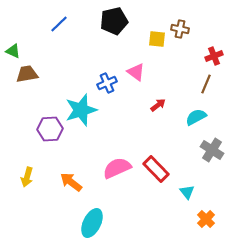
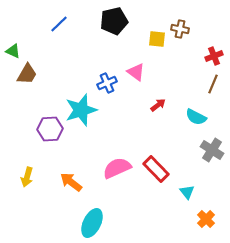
brown trapezoid: rotated 130 degrees clockwise
brown line: moved 7 px right
cyan semicircle: rotated 125 degrees counterclockwise
